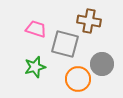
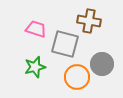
orange circle: moved 1 px left, 2 px up
